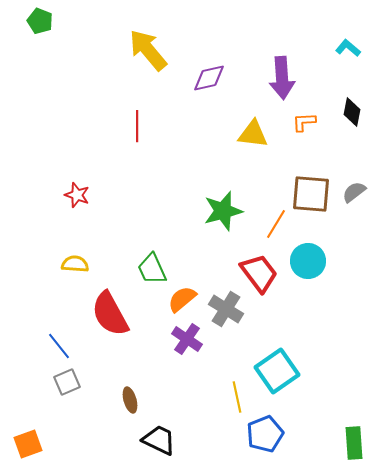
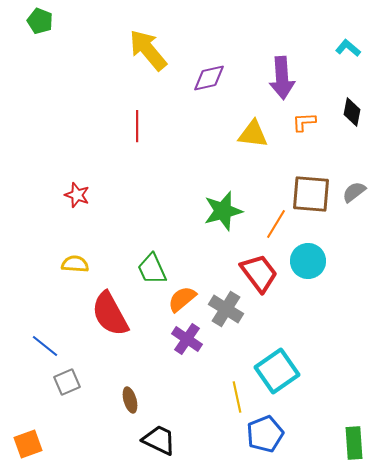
blue line: moved 14 px left; rotated 12 degrees counterclockwise
